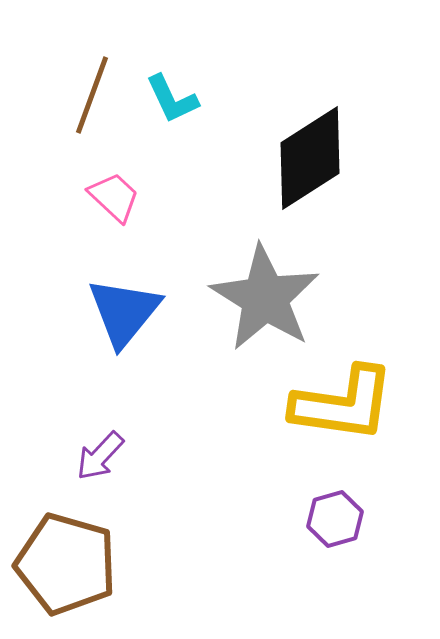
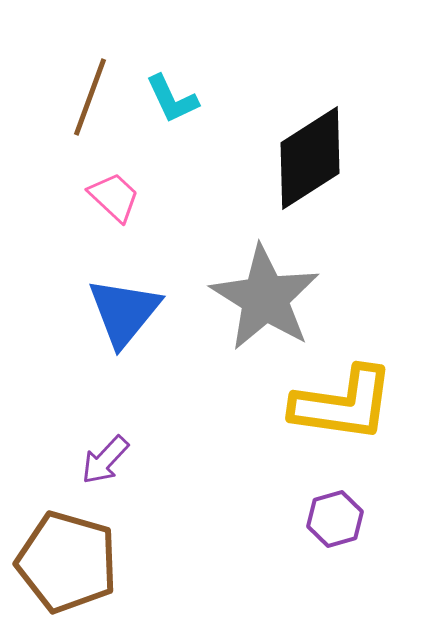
brown line: moved 2 px left, 2 px down
purple arrow: moved 5 px right, 4 px down
brown pentagon: moved 1 px right, 2 px up
